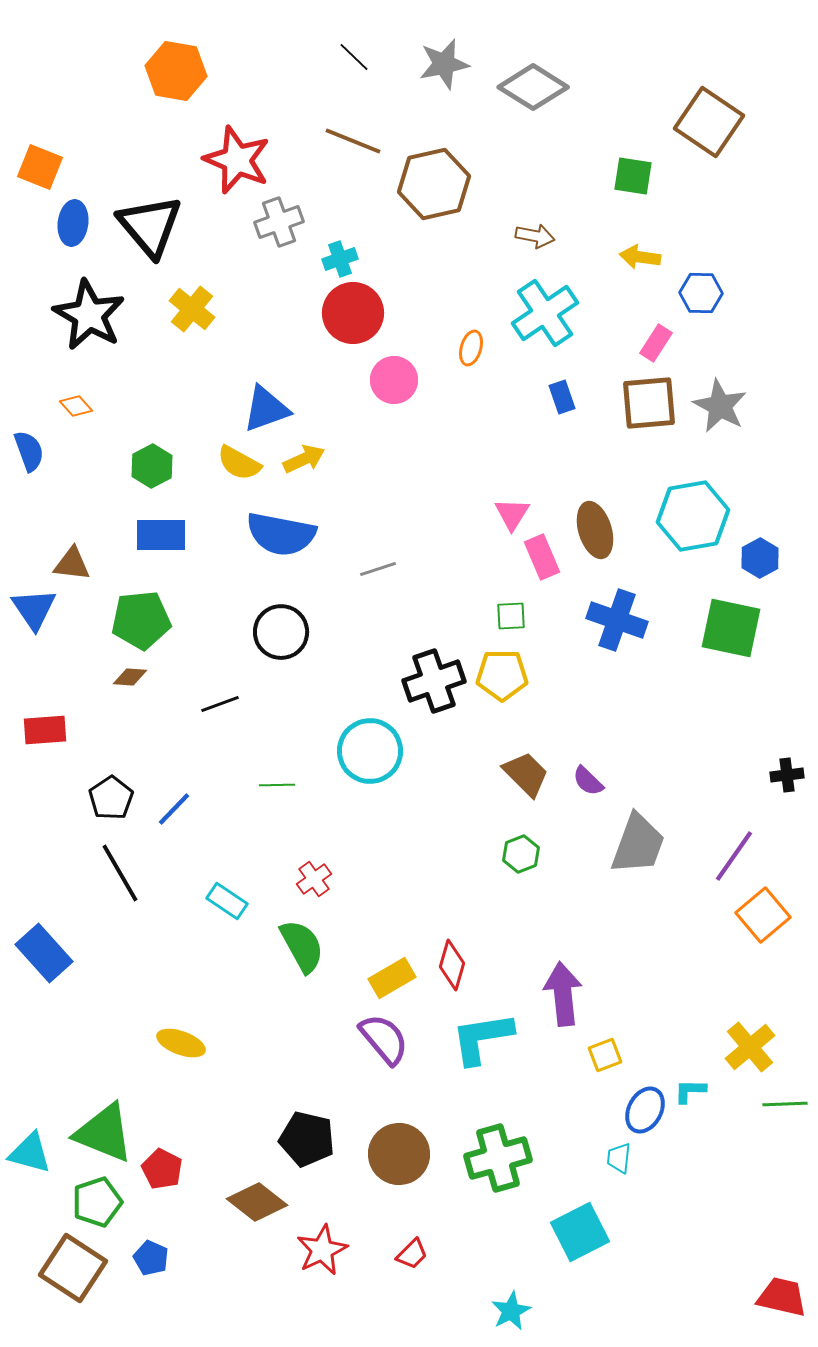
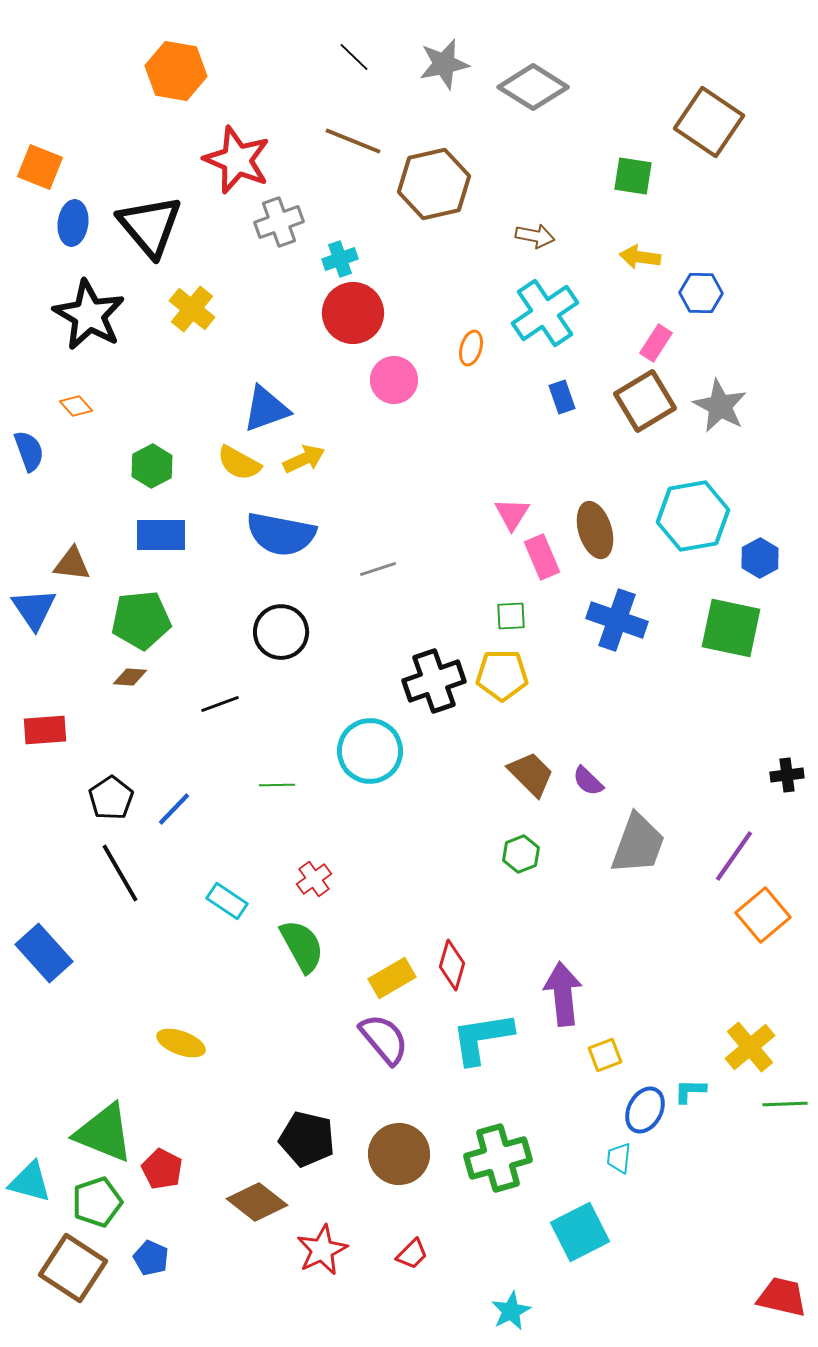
brown square at (649, 403): moved 4 px left, 2 px up; rotated 26 degrees counterclockwise
brown trapezoid at (526, 774): moved 5 px right
cyan triangle at (30, 1153): moved 29 px down
